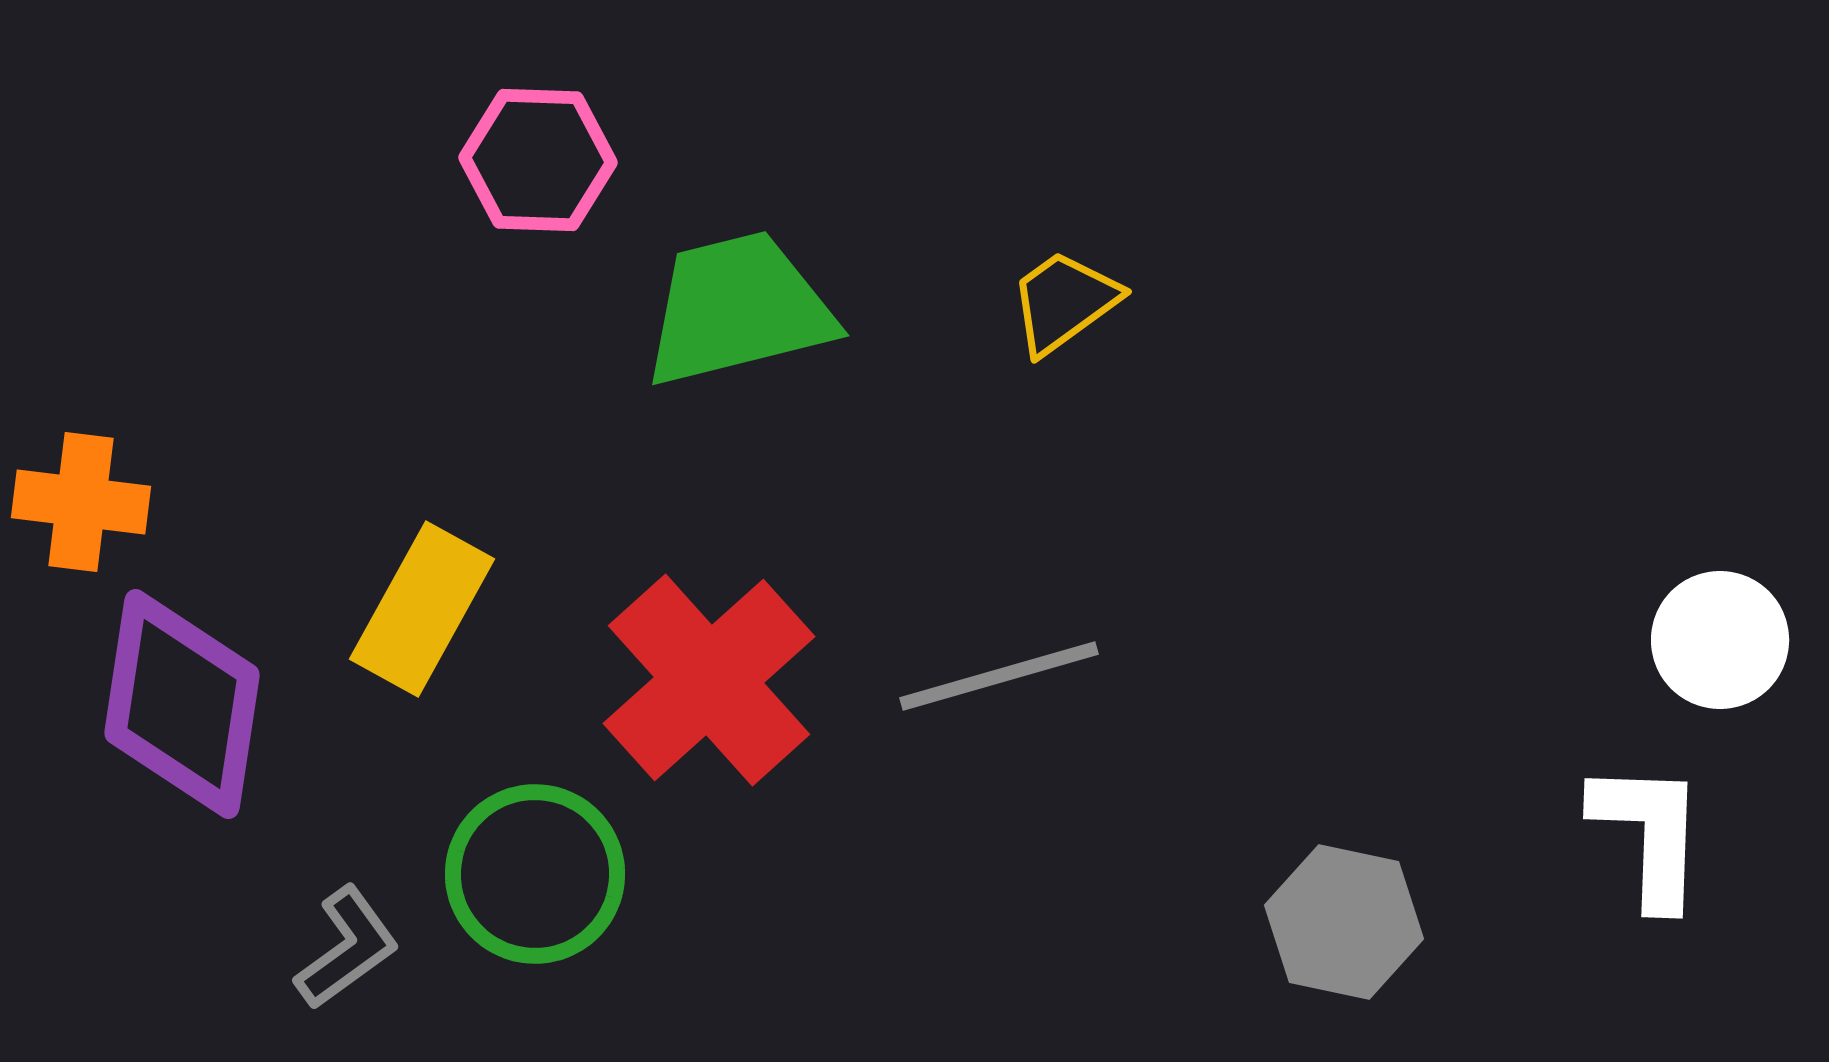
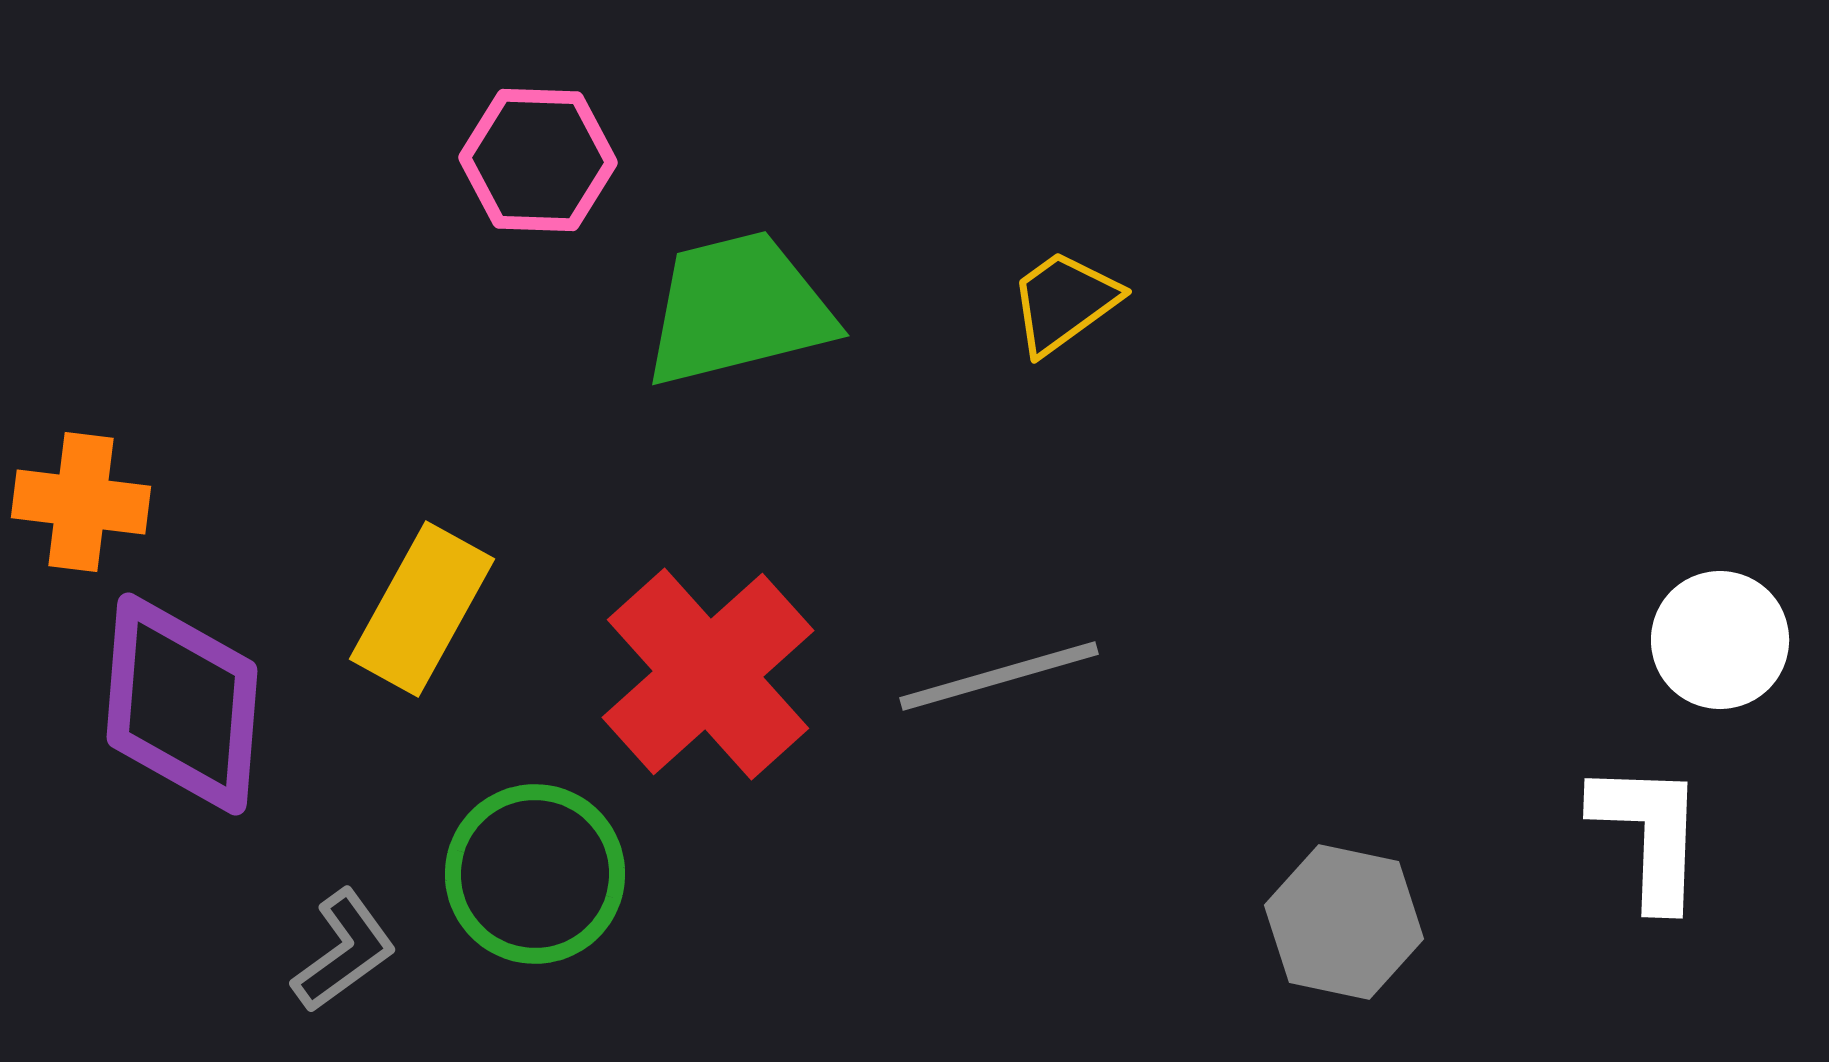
red cross: moved 1 px left, 6 px up
purple diamond: rotated 4 degrees counterclockwise
gray L-shape: moved 3 px left, 3 px down
